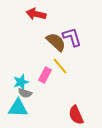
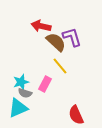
red arrow: moved 5 px right, 12 px down
pink rectangle: moved 9 px down
cyan triangle: rotated 25 degrees counterclockwise
